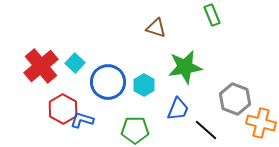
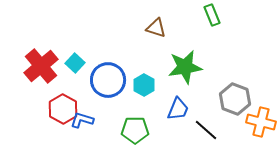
blue circle: moved 2 px up
orange cross: moved 1 px up
